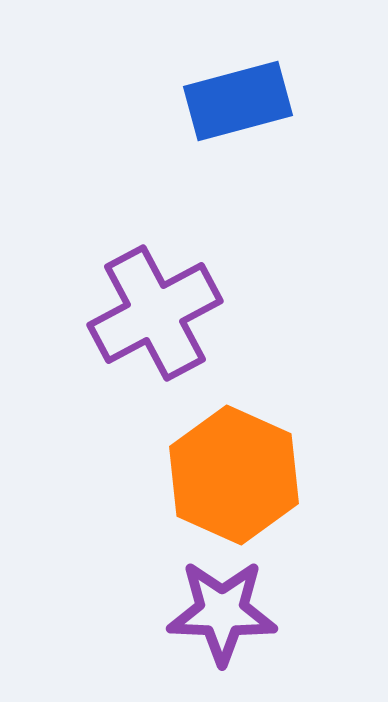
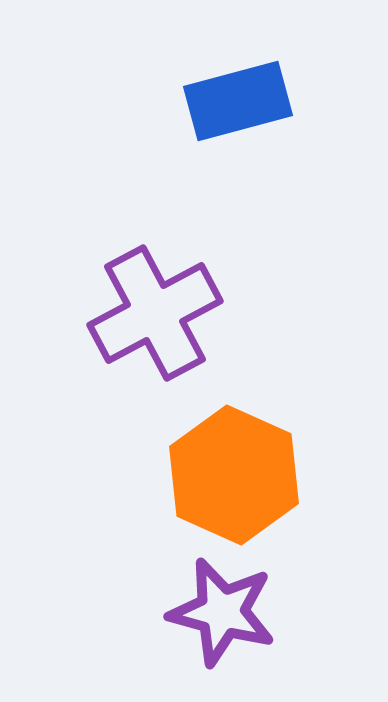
purple star: rotated 13 degrees clockwise
